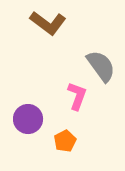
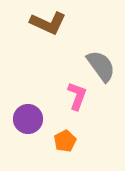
brown L-shape: rotated 12 degrees counterclockwise
